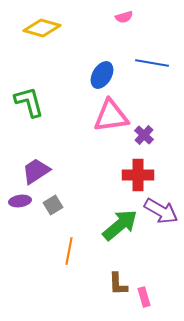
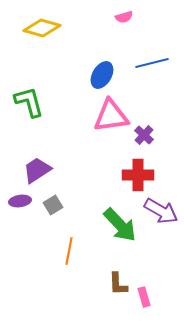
blue line: rotated 24 degrees counterclockwise
purple trapezoid: moved 1 px right, 1 px up
green arrow: rotated 87 degrees clockwise
